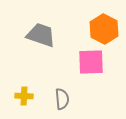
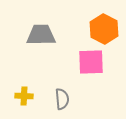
gray trapezoid: rotated 20 degrees counterclockwise
